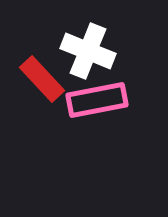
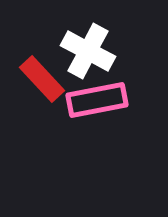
white cross: rotated 6 degrees clockwise
